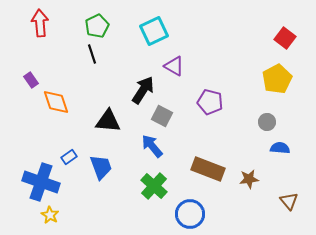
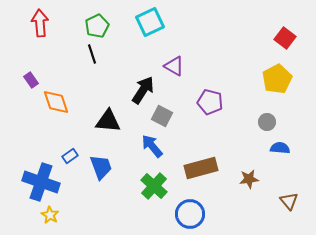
cyan square: moved 4 px left, 9 px up
blue rectangle: moved 1 px right, 1 px up
brown rectangle: moved 7 px left, 1 px up; rotated 36 degrees counterclockwise
